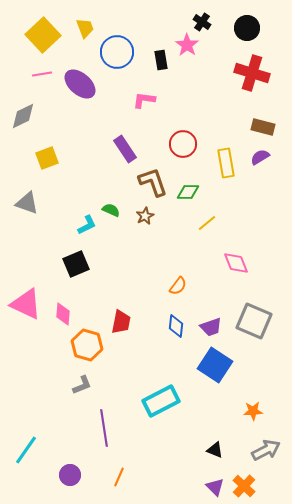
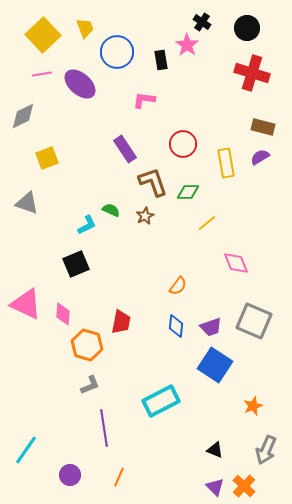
gray L-shape at (82, 385): moved 8 px right
orange star at (253, 411): moved 5 px up; rotated 18 degrees counterclockwise
gray arrow at (266, 450): rotated 140 degrees clockwise
